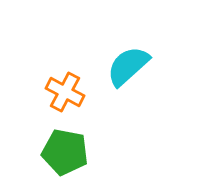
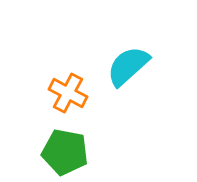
orange cross: moved 3 px right, 1 px down
